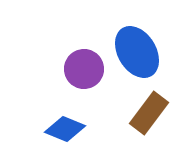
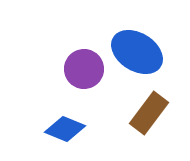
blue ellipse: rotated 27 degrees counterclockwise
